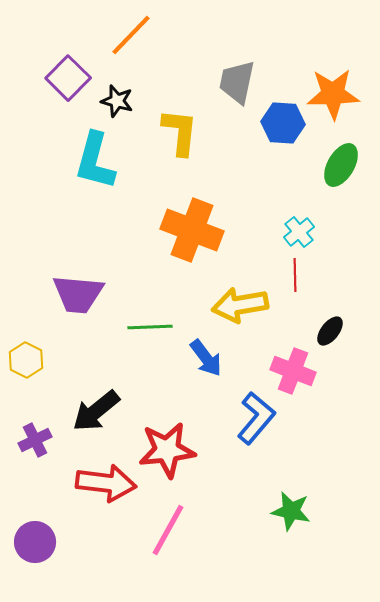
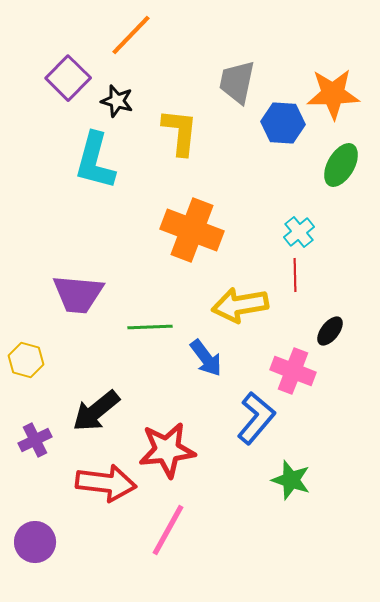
yellow hexagon: rotated 12 degrees counterclockwise
green star: moved 31 px up; rotated 6 degrees clockwise
